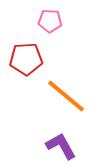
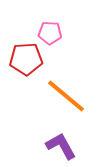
pink pentagon: moved 12 px down
